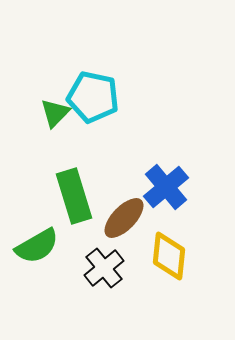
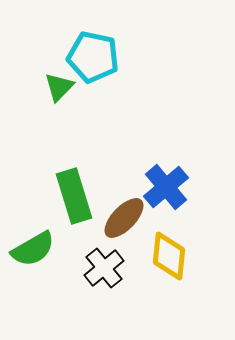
cyan pentagon: moved 40 px up
green triangle: moved 4 px right, 26 px up
green semicircle: moved 4 px left, 3 px down
